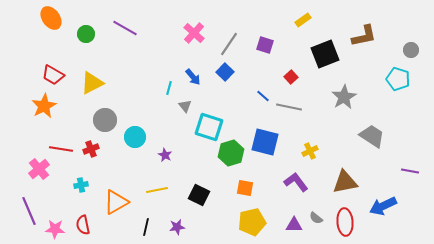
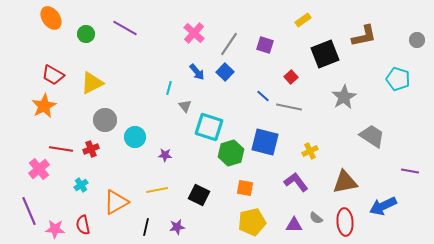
gray circle at (411, 50): moved 6 px right, 10 px up
blue arrow at (193, 77): moved 4 px right, 5 px up
purple star at (165, 155): rotated 24 degrees counterclockwise
cyan cross at (81, 185): rotated 24 degrees counterclockwise
